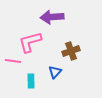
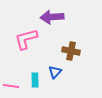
pink L-shape: moved 4 px left, 3 px up
brown cross: rotated 30 degrees clockwise
pink line: moved 2 px left, 25 px down
cyan rectangle: moved 4 px right, 1 px up
